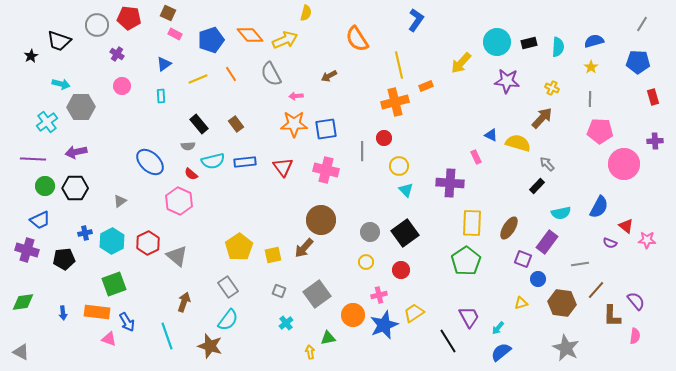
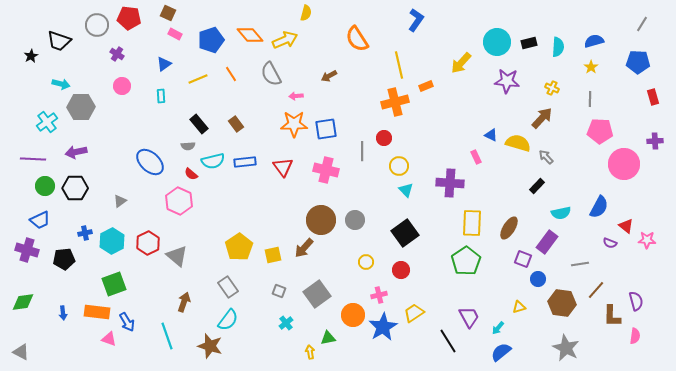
gray arrow at (547, 164): moved 1 px left, 7 px up
gray circle at (370, 232): moved 15 px left, 12 px up
purple semicircle at (636, 301): rotated 24 degrees clockwise
yellow triangle at (521, 303): moved 2 px left, 4 px down
blue star at (384, 325): moved 1 px left, 2 px down; rotated 8 degrees counterclockwise
